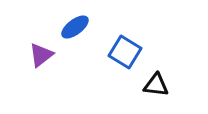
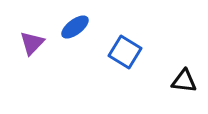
purple triangle: moved 9 px left, 12 px up; rotated 8 degrees counterclockwise
black triangle: moved 28 px right, 4 px up
